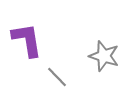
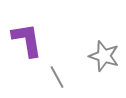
gray line: rotated 15 degrees clockwise
